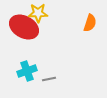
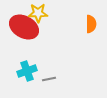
orange semicircle: moved 1 px right, 1 px down; rotated 18 degrees counterclockwise
